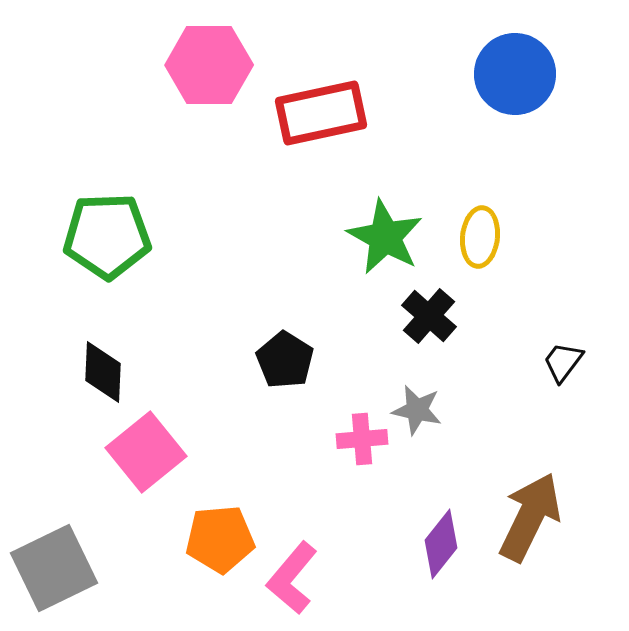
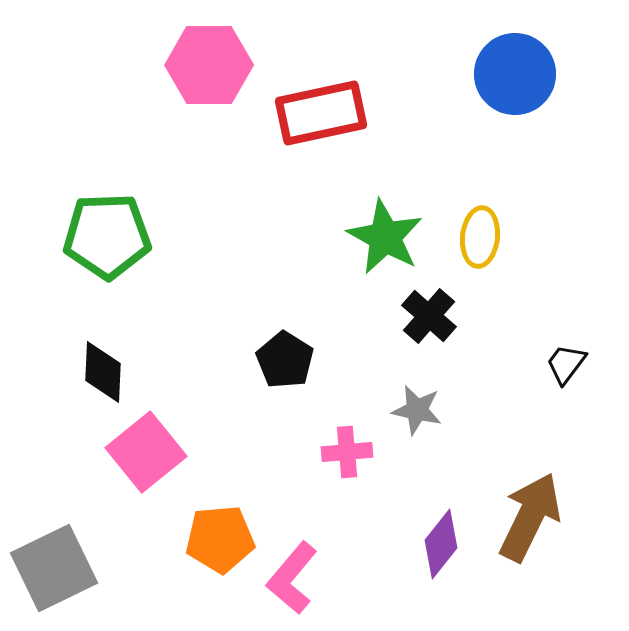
black trapezoid: moved 3 px right, 2 px down
pink cross: moved 15 px left, 13 px down
